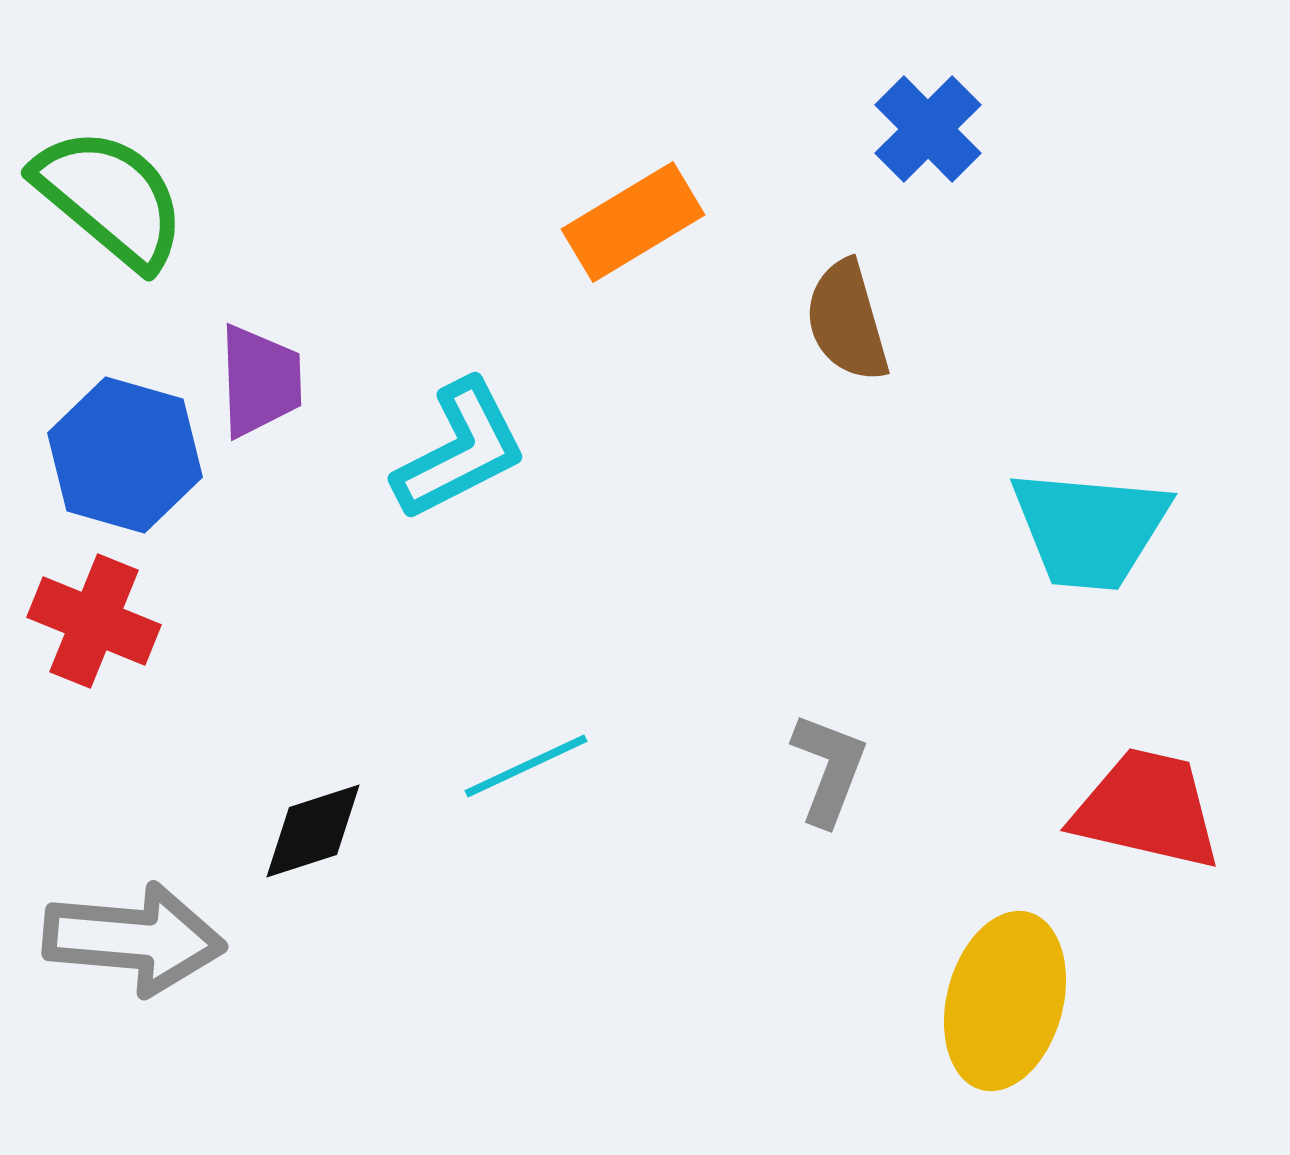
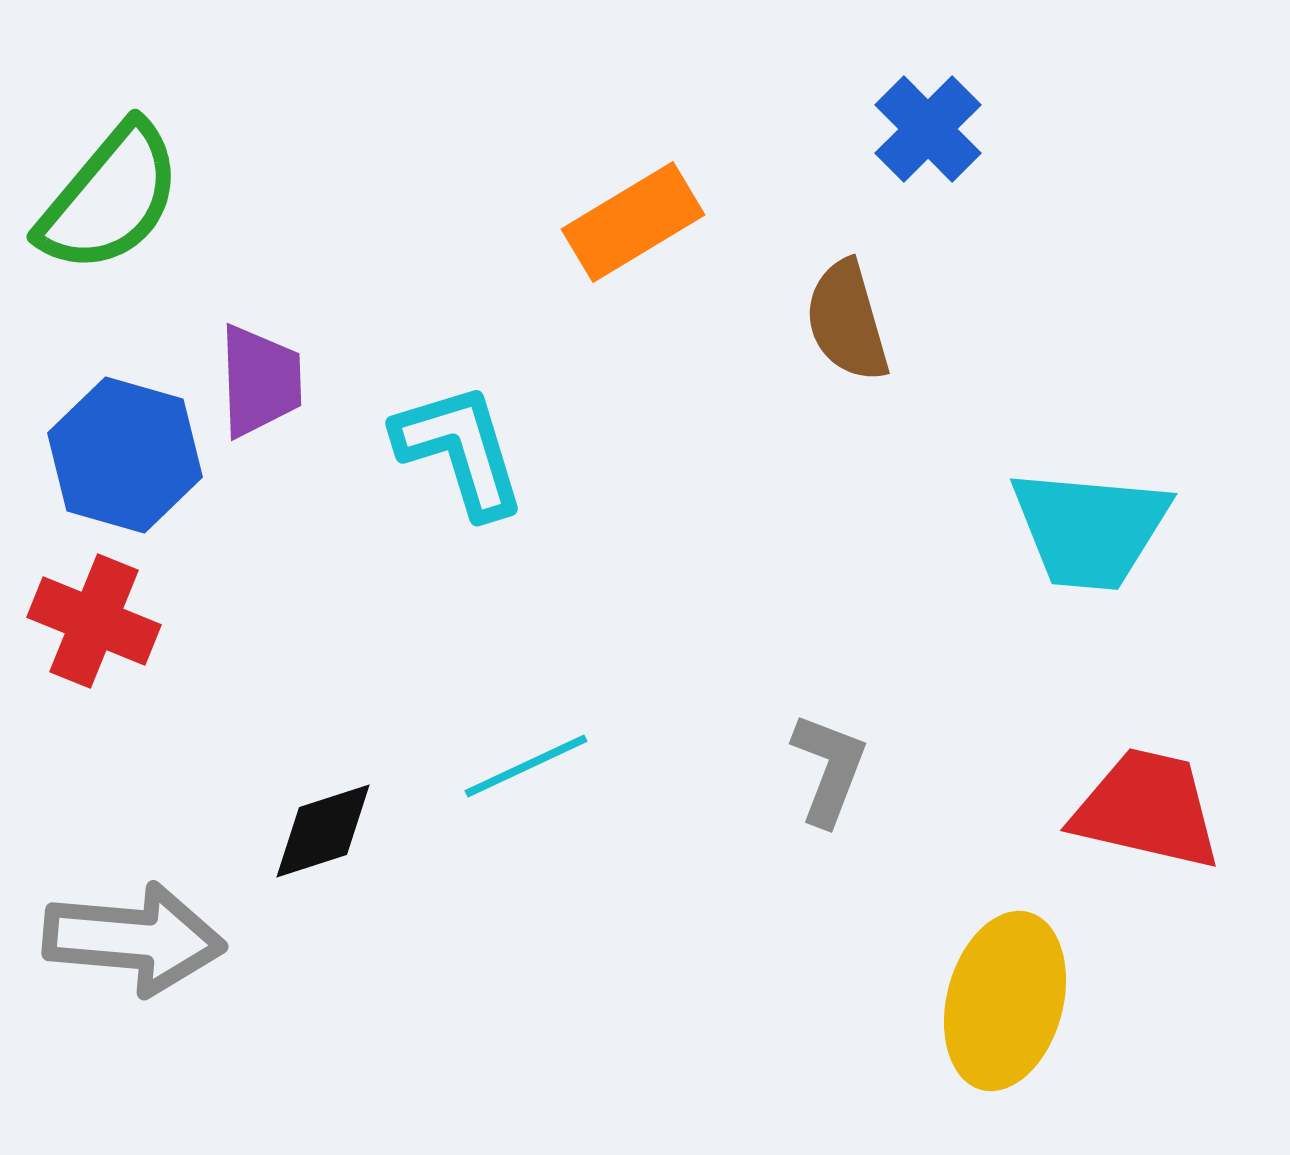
green semicircle: rotated 90 degrees clockwise
cyan L-shape: rotated 80 degrees counterclockwise
black diamond: moved 10 px right
